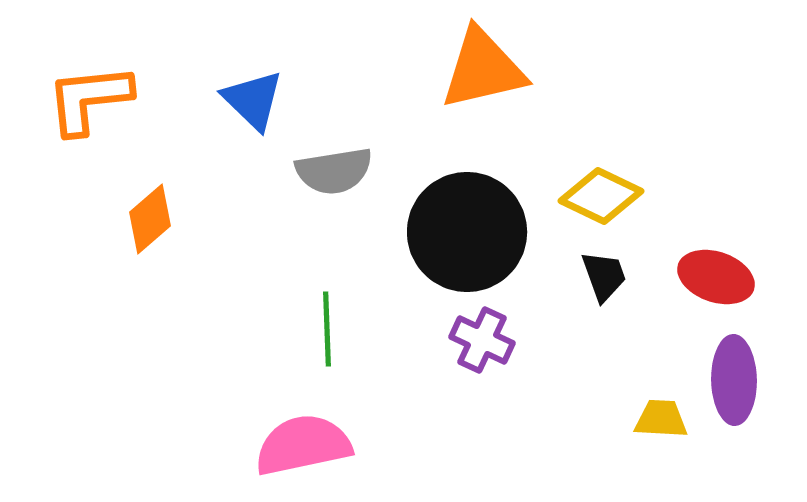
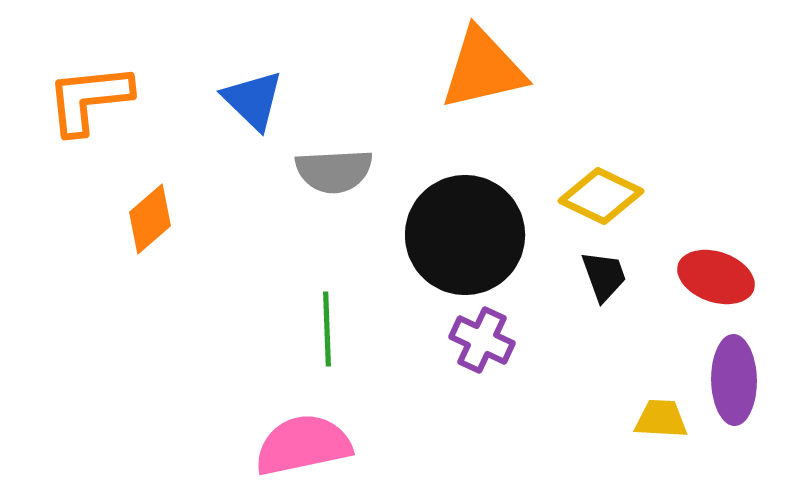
gray semicircle: rotated 6 degrees clockwise
black circle: moved 2 px left, 3 px down
